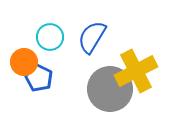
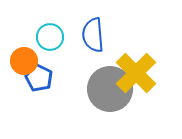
blue semicircle: moved 1 px right, 2 px up; rotated 36 degrees counterclockwise
orange circle: moved 1 px up
yellow cross: moved 2 px down; rotated 18 degrees counterclockwise
